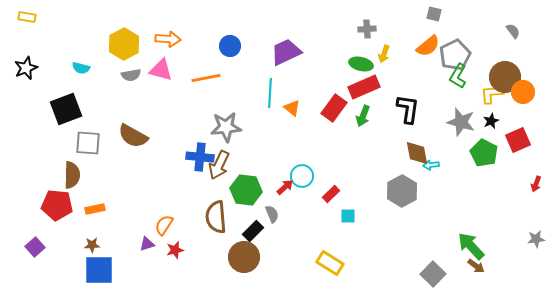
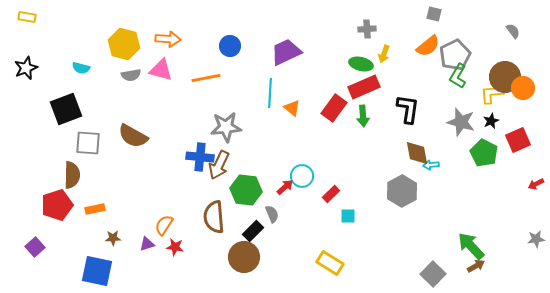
yellow hexagon at (124, 44): rotated 16 degrees counterclockwise
orange circle at (523, 92): moved 4 px up
green arrow at (363, 116): rotated 25 degrees counterclockwise
red arrow at (536, 184): rotated 42 degrees clockwise
red pentagon at (57, 205): rotated 24 degrees counterclockwise
brown semicircle at (216, 217): moved 2 px left
brown star at (92, 245): moved 21 px right, 7 px up
red star at (175, 250): moved 3 px up; rotated 24 degrees clockwise
brown arrow at (476, 266): rotated 66 degrees counterclockwise
blue square at (99, 270): moved 2 px left, 1 px down; rotated 12 degrees clockwise
